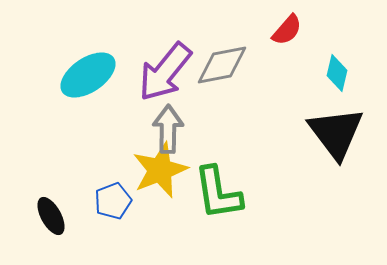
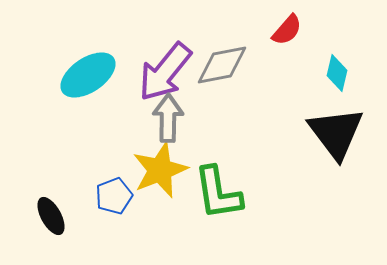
gray arrow: moved 11 px up
blue pentagon: moved 1 px right, 5 px up
